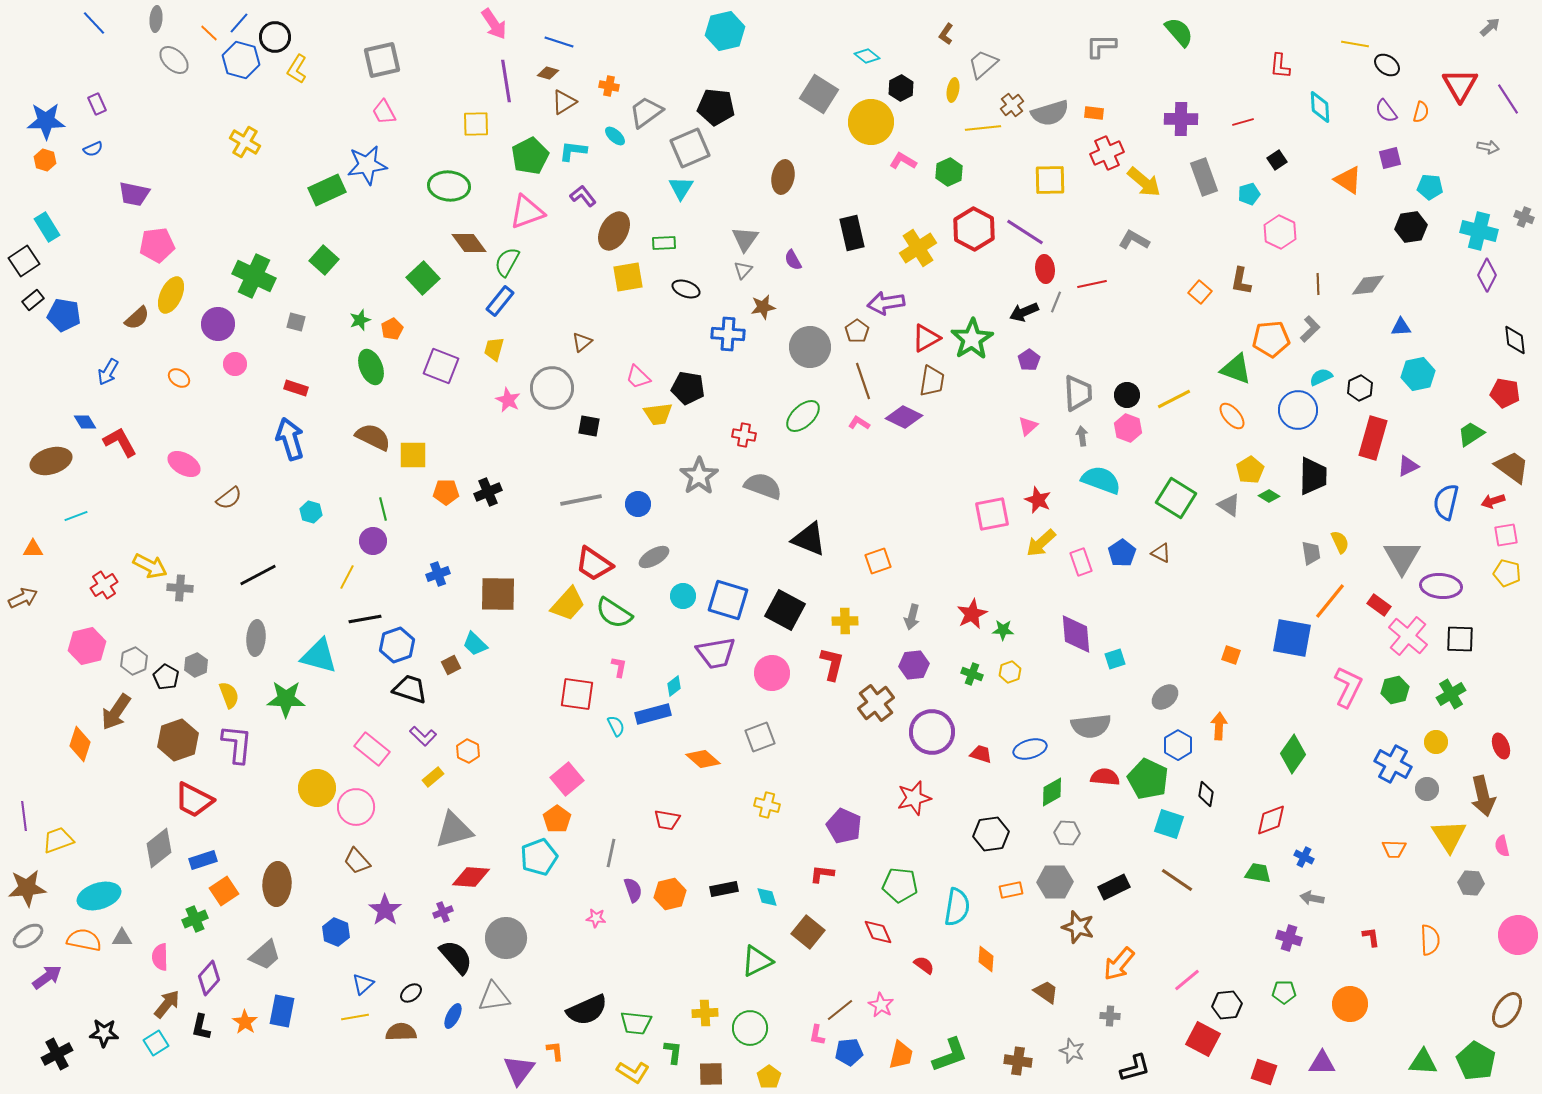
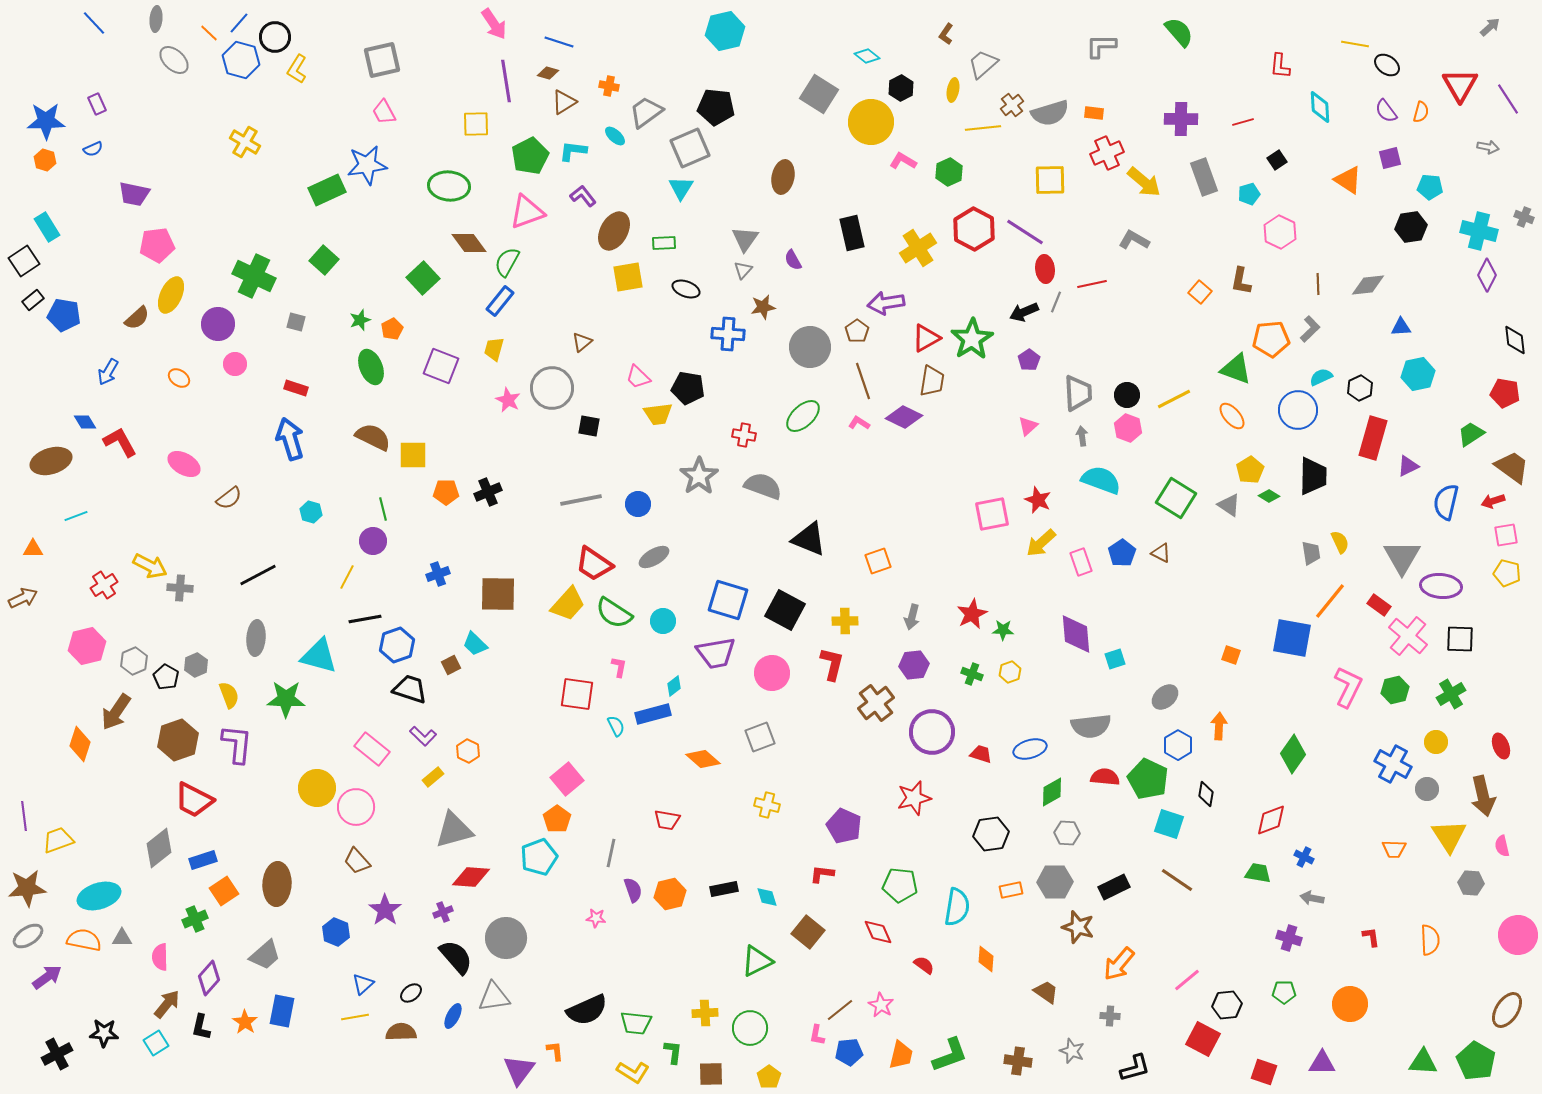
cyan circle at (683, 596): moved 20 px left, 25 px down
